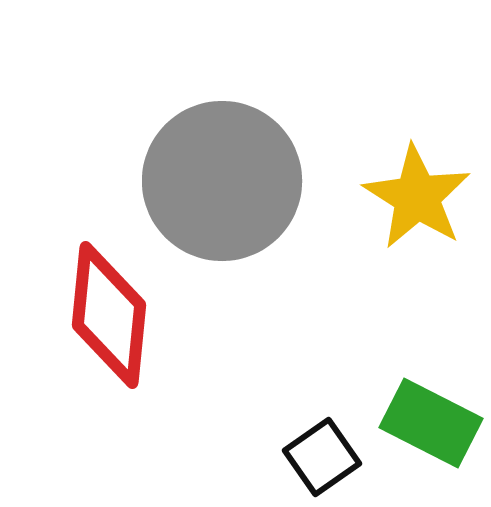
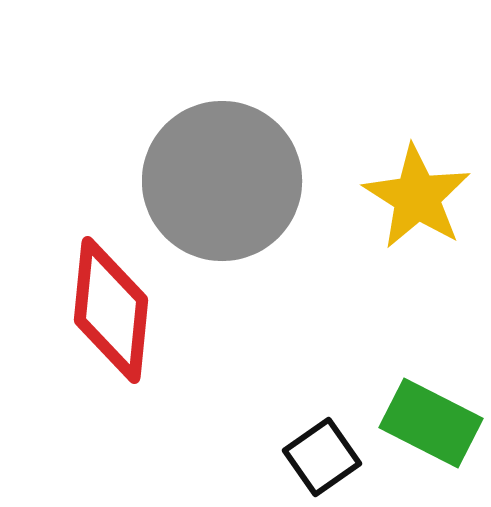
red diamond: moved 2 px right, 5 px up
